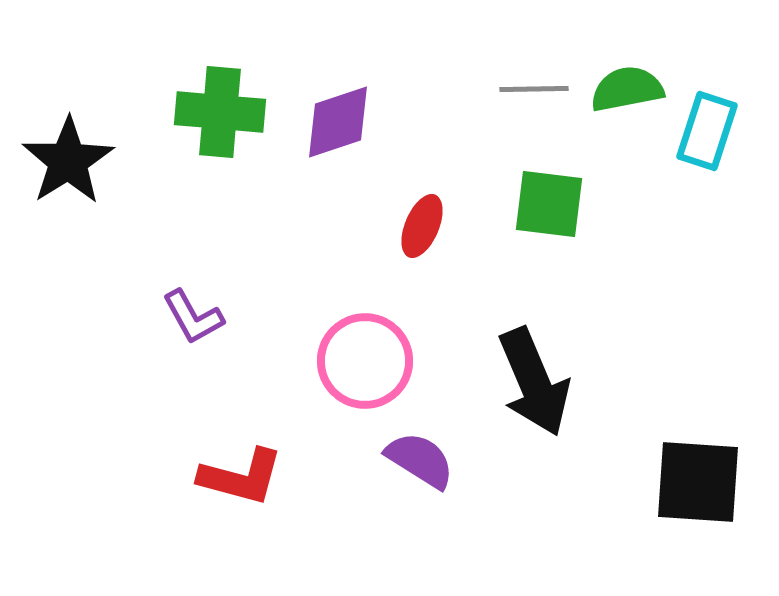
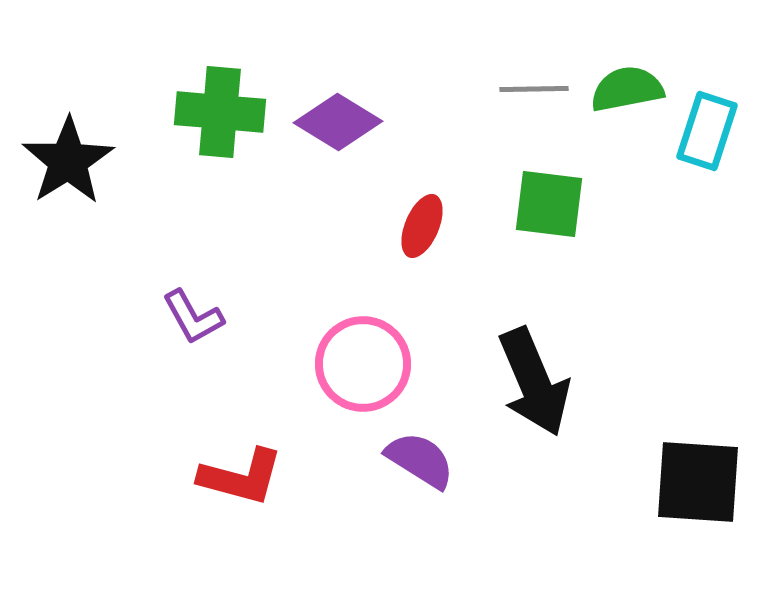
purple diamond: rotated 50 degrees clockwise
pink circle: moved 2 px left, 3 px down
